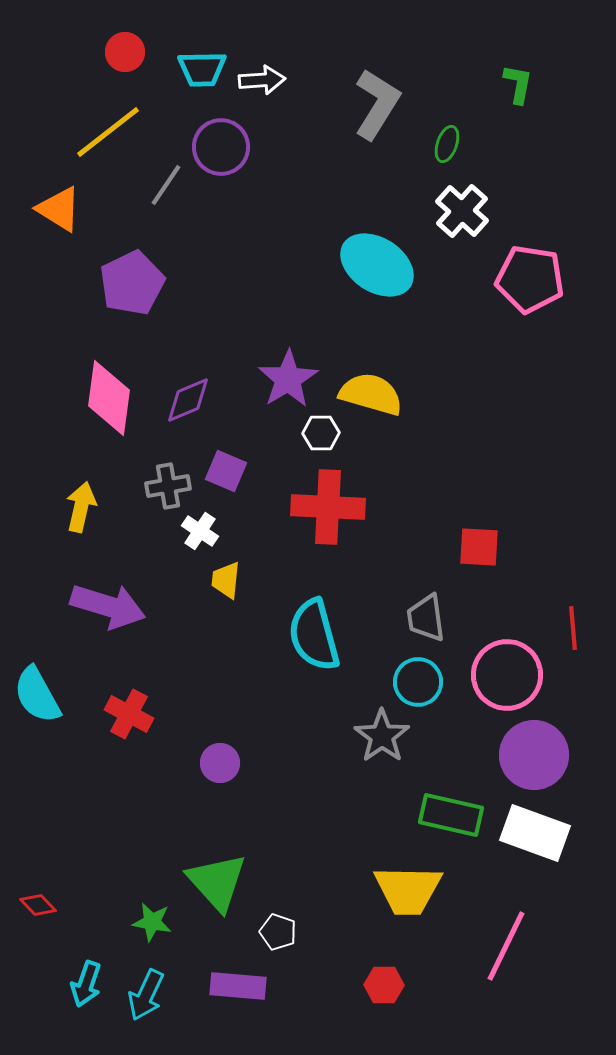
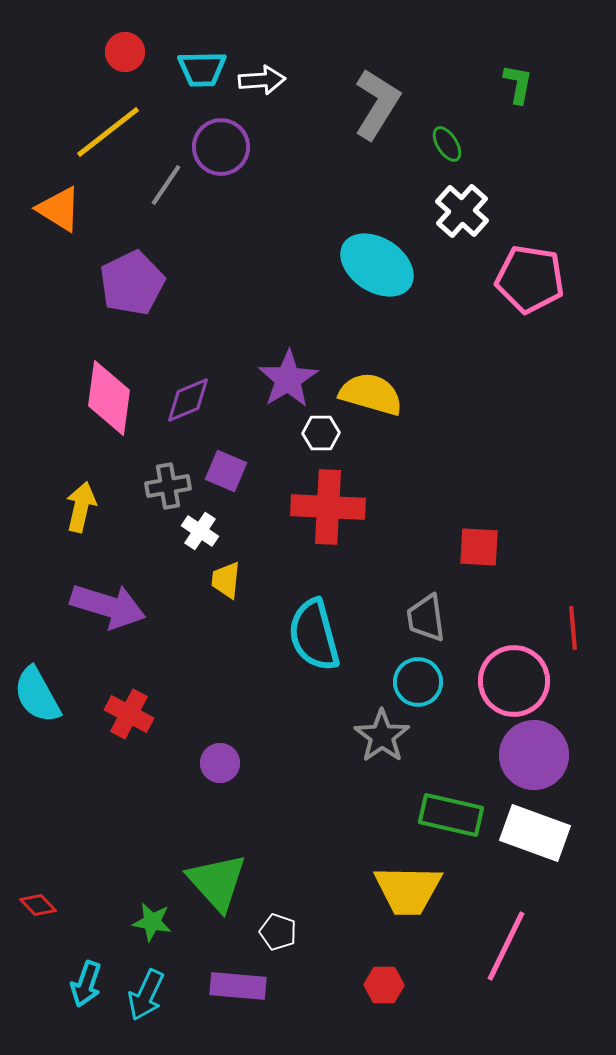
green ellipse at (447, 144): rotated 51 degrees counterclockwise
pink circle at (507, 675): moved 7 px right, 6 px down
